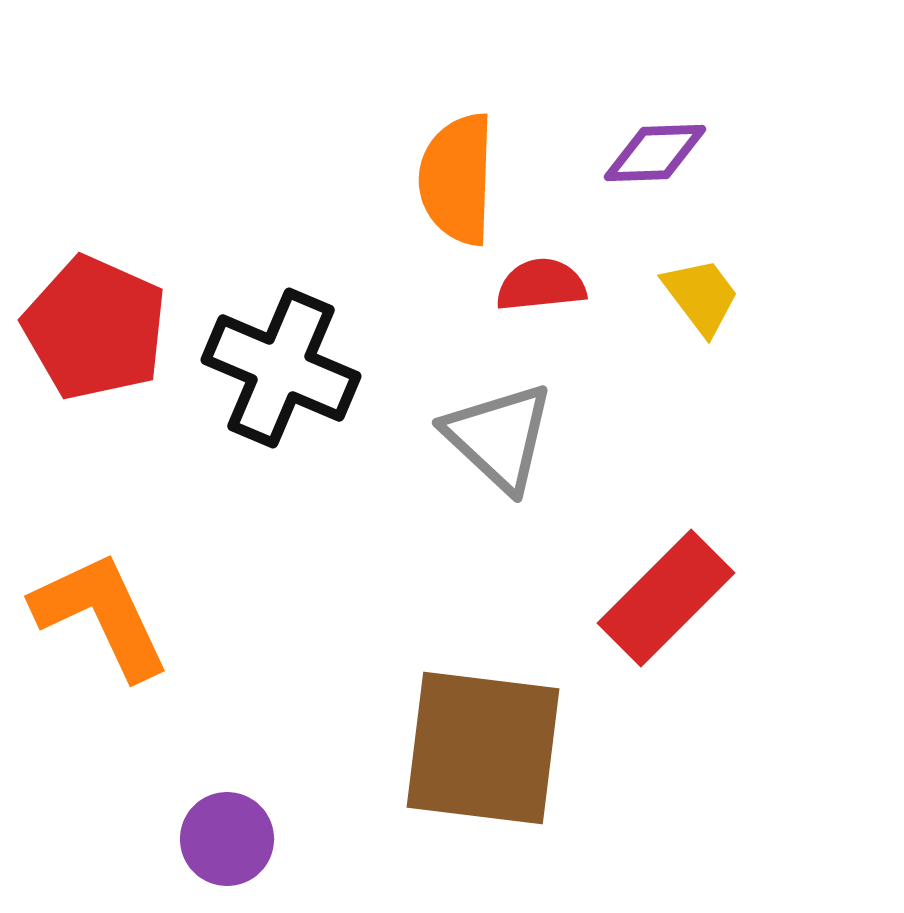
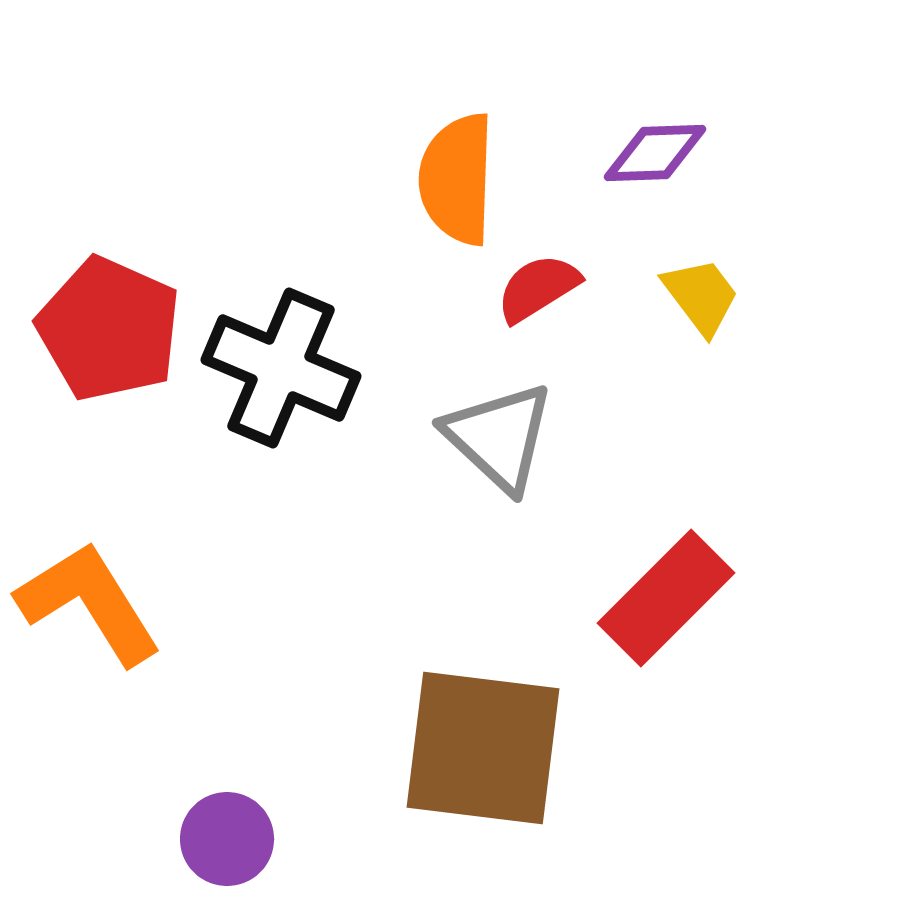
red semicircle: moved 3 px left, 3 px down; rotated 26 degrees counterclockwise
red pentagon: moved 14 px right, 1 px down
orange L-shape: moved 12 px left, 12 px up; rotated 7 degrees counterclockwise
